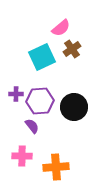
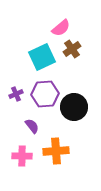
purple cross: rotated 24 degrees counterclockwise
purple hexagon: moved 5 px right, 7 px up
orange cross: moved 16 px up
